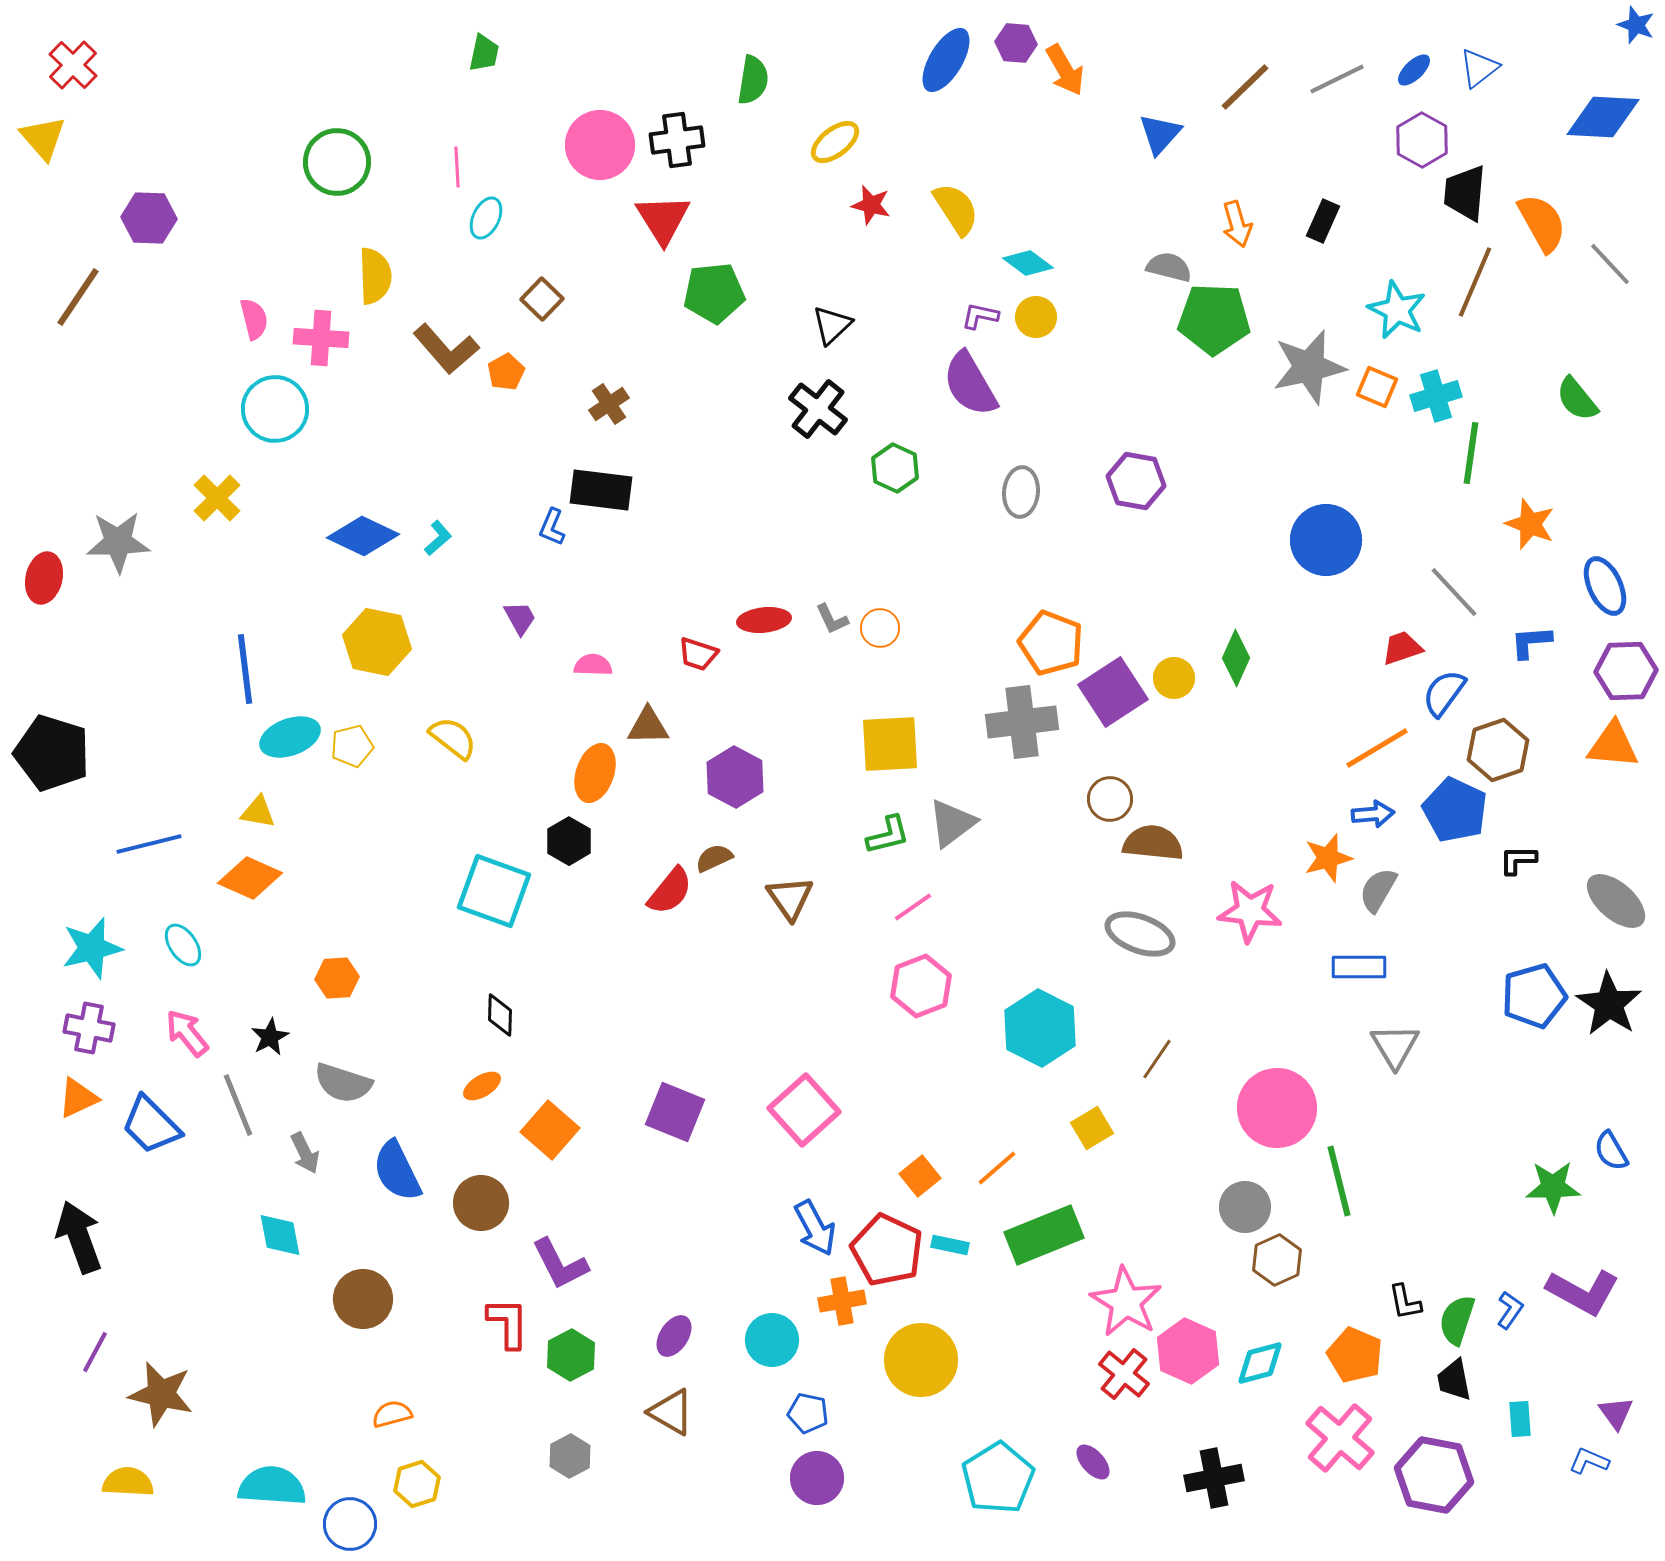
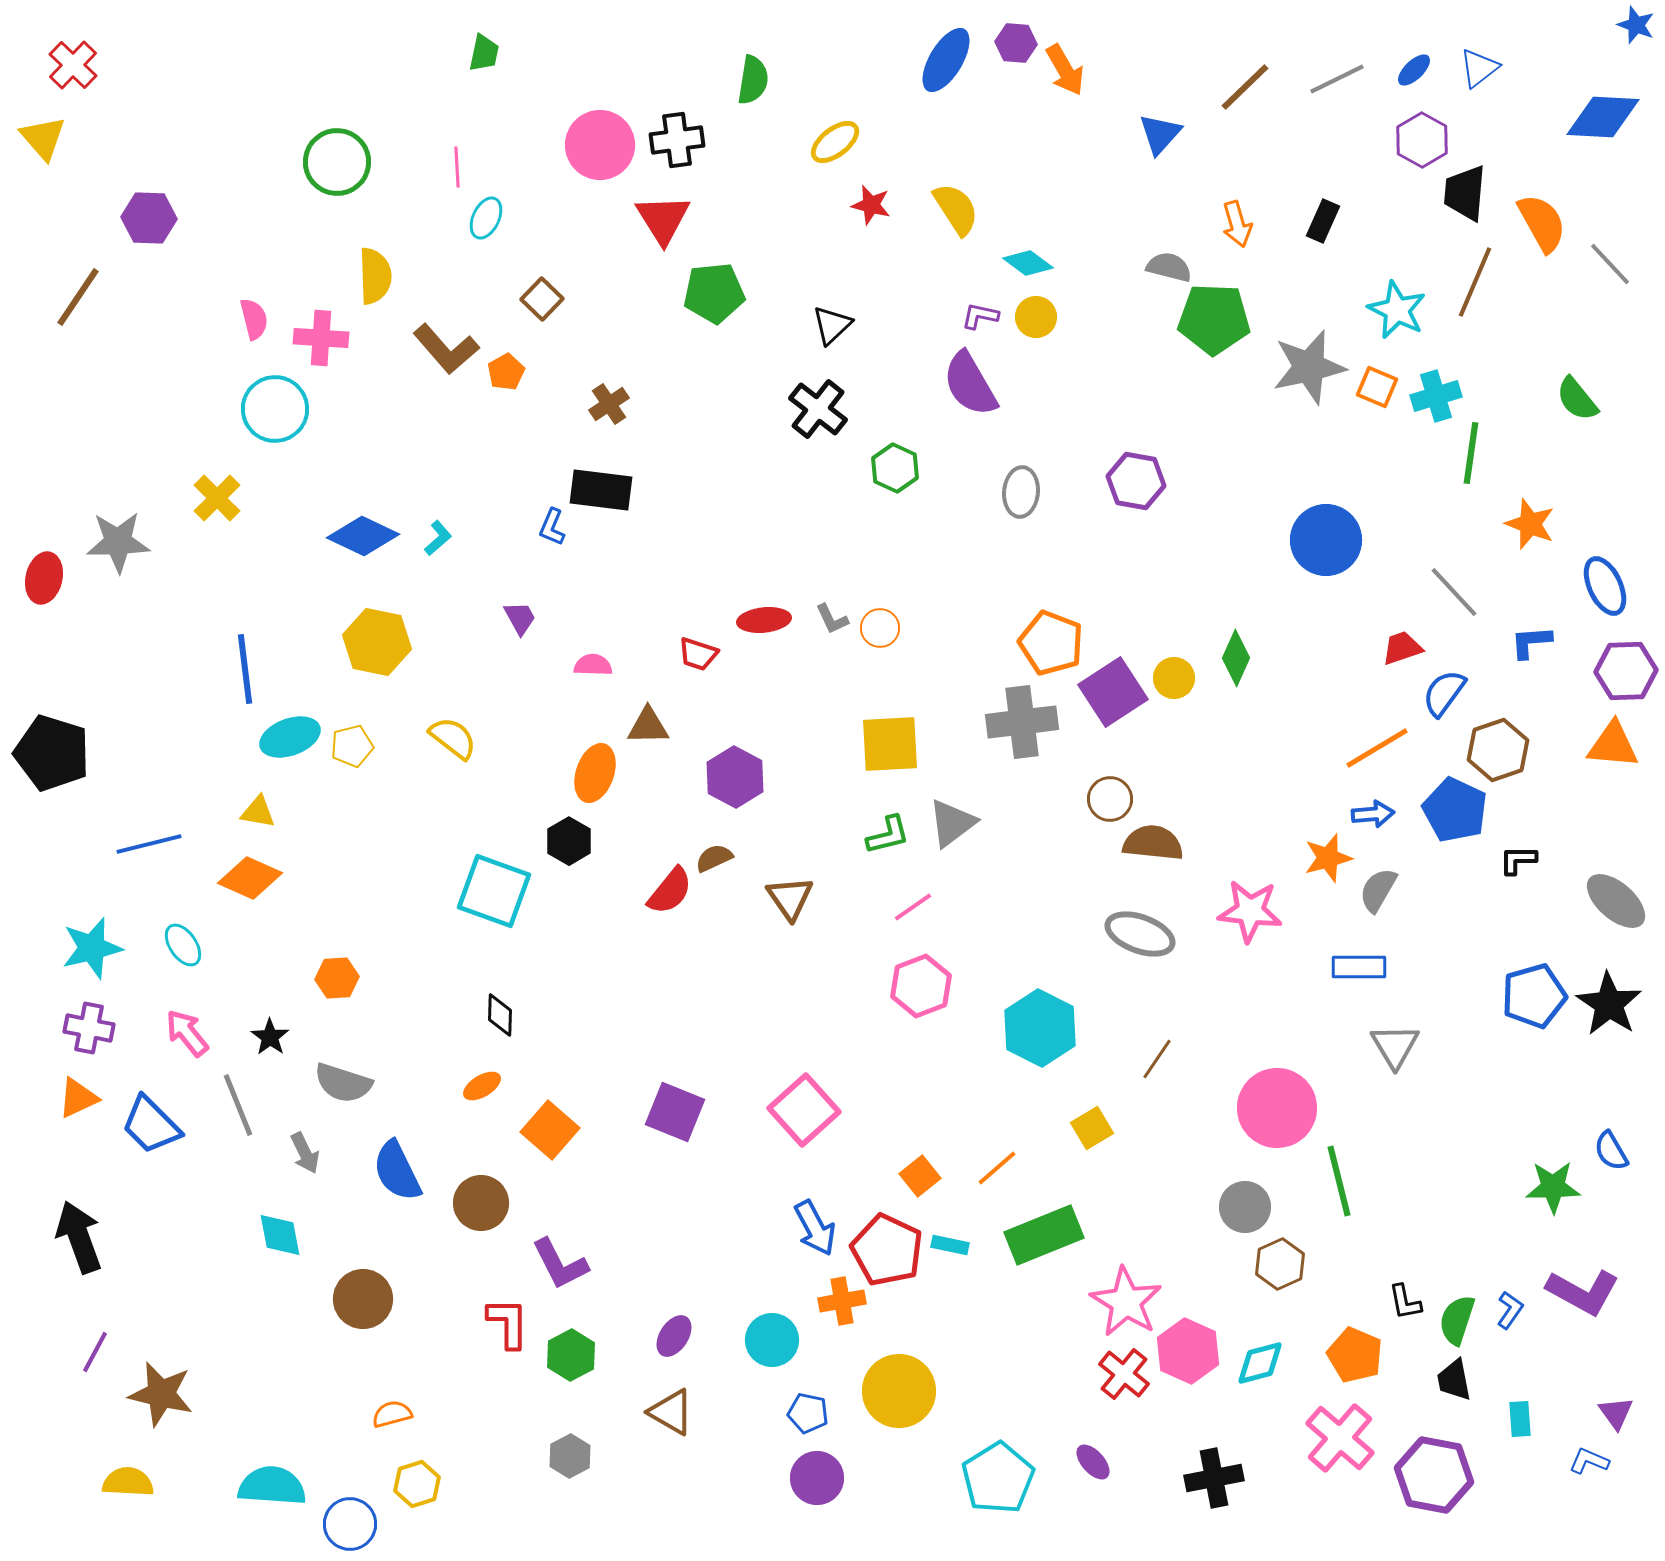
black star at (270, 1037): rotated 9 degrees counterclockwise
brown hexagon at (1277, 1260): moved 3 px right, 4 px down
yellow circle at (921, 1360): moved 22 px left, 31 px down
